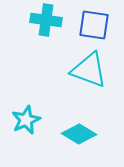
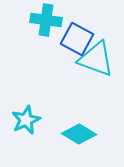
blue square: moved 17 px left, 14 px down; rotated 20 degrees clockwise
cyan triangle: moved 7 px right, 11 px up
